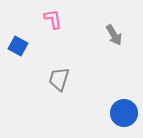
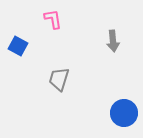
gray arrow: moved 1 px left, 6 px down; rotated 25 degrees clockwise
